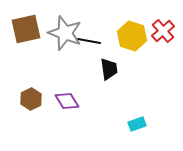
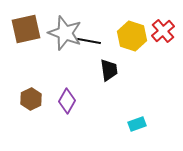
black trapezoid: moved 1 px down
purple diamond: rotated 60 degrees clockwise
